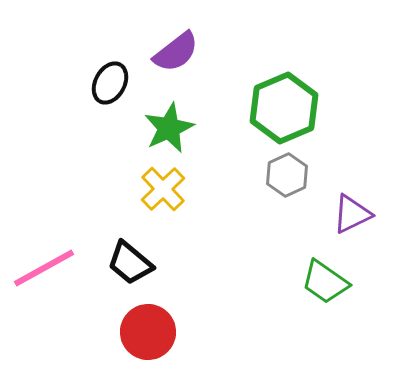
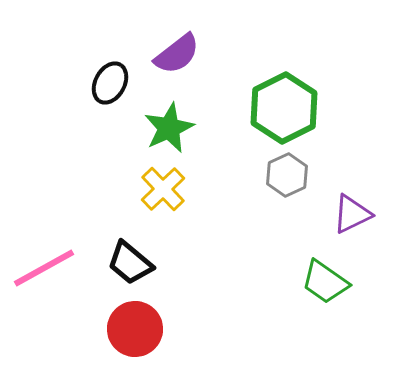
purple semicircle: moved 1 px right, 2 px down
green hexagon: rotated 4 degrees counterclockwise
red circle: moved 13 px left, 3 px up
